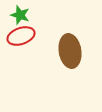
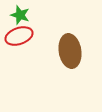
red ellipse: moved 2 px left
